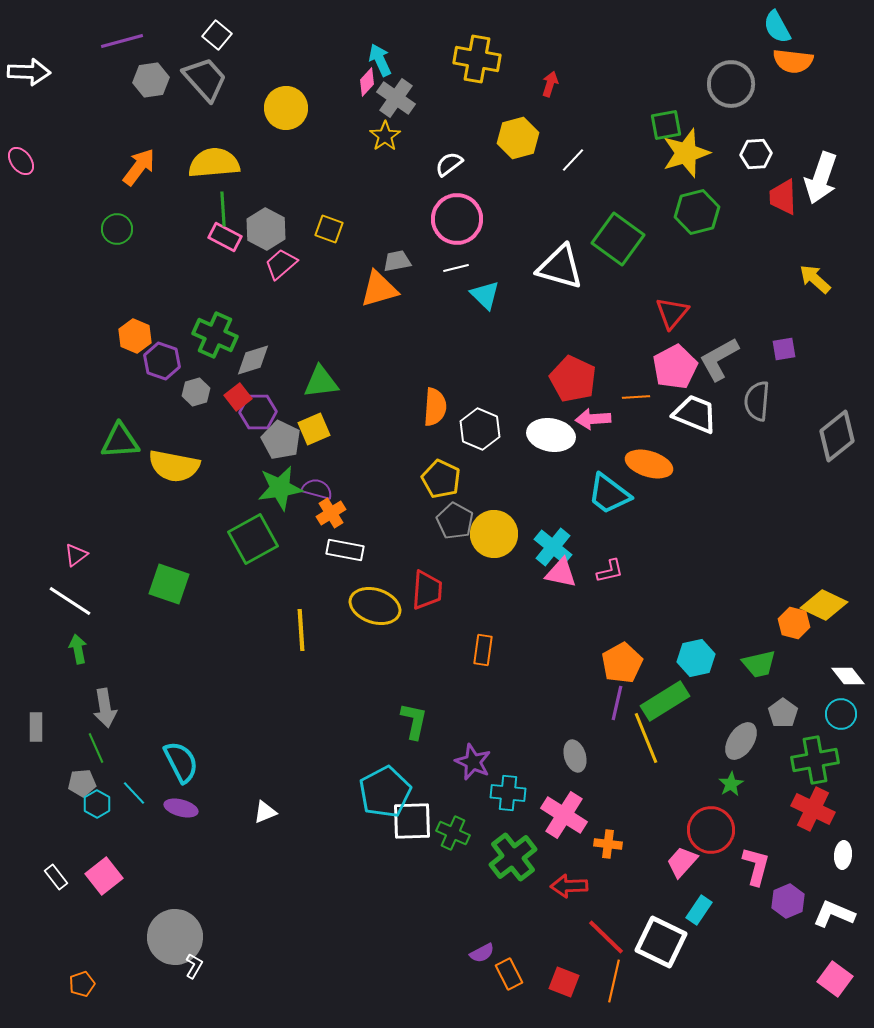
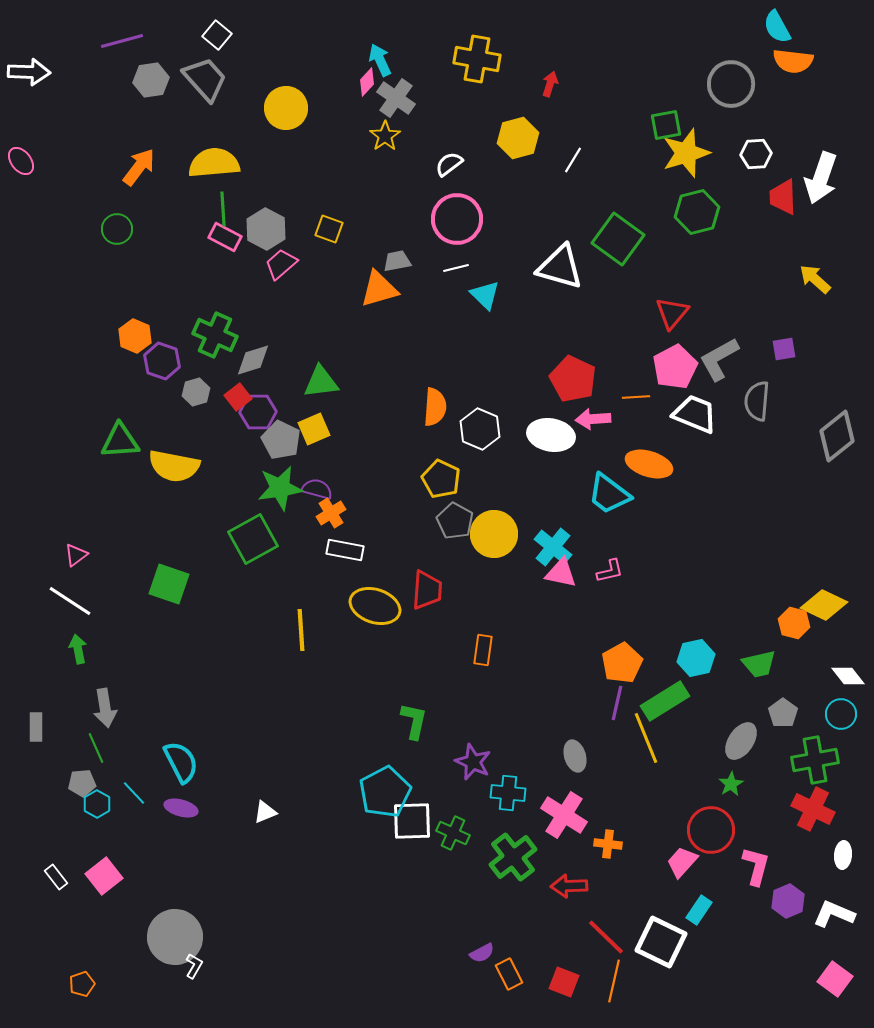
white line at (573, 160): rotated 12 degrees counterclockwise
